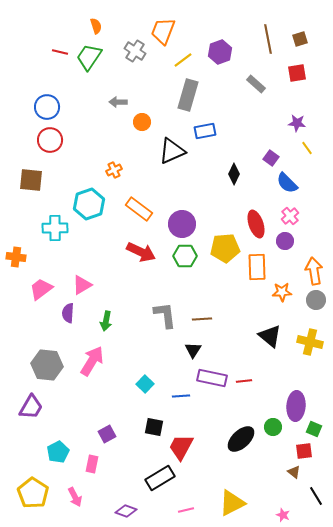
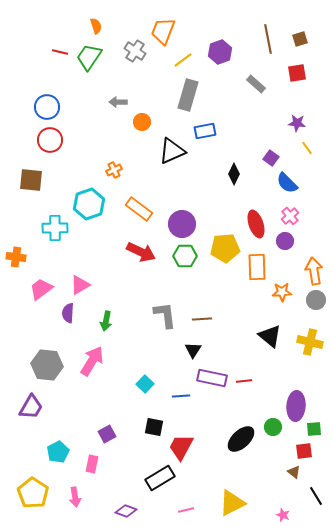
pink triangle at (82, 285): moved 2 px left
green square at (314, 429): rotated 28 degrees counterclockwise
pink arrow at (75, 497): rotated 18 degrees clockwise
